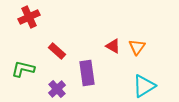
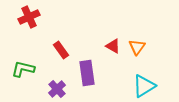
red rectangle: moved 4 px right, 1 px up; rotated 12 degrees clockwise
